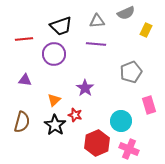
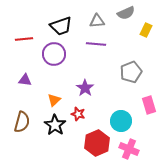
red star: moved 3 px right, 1 px up
